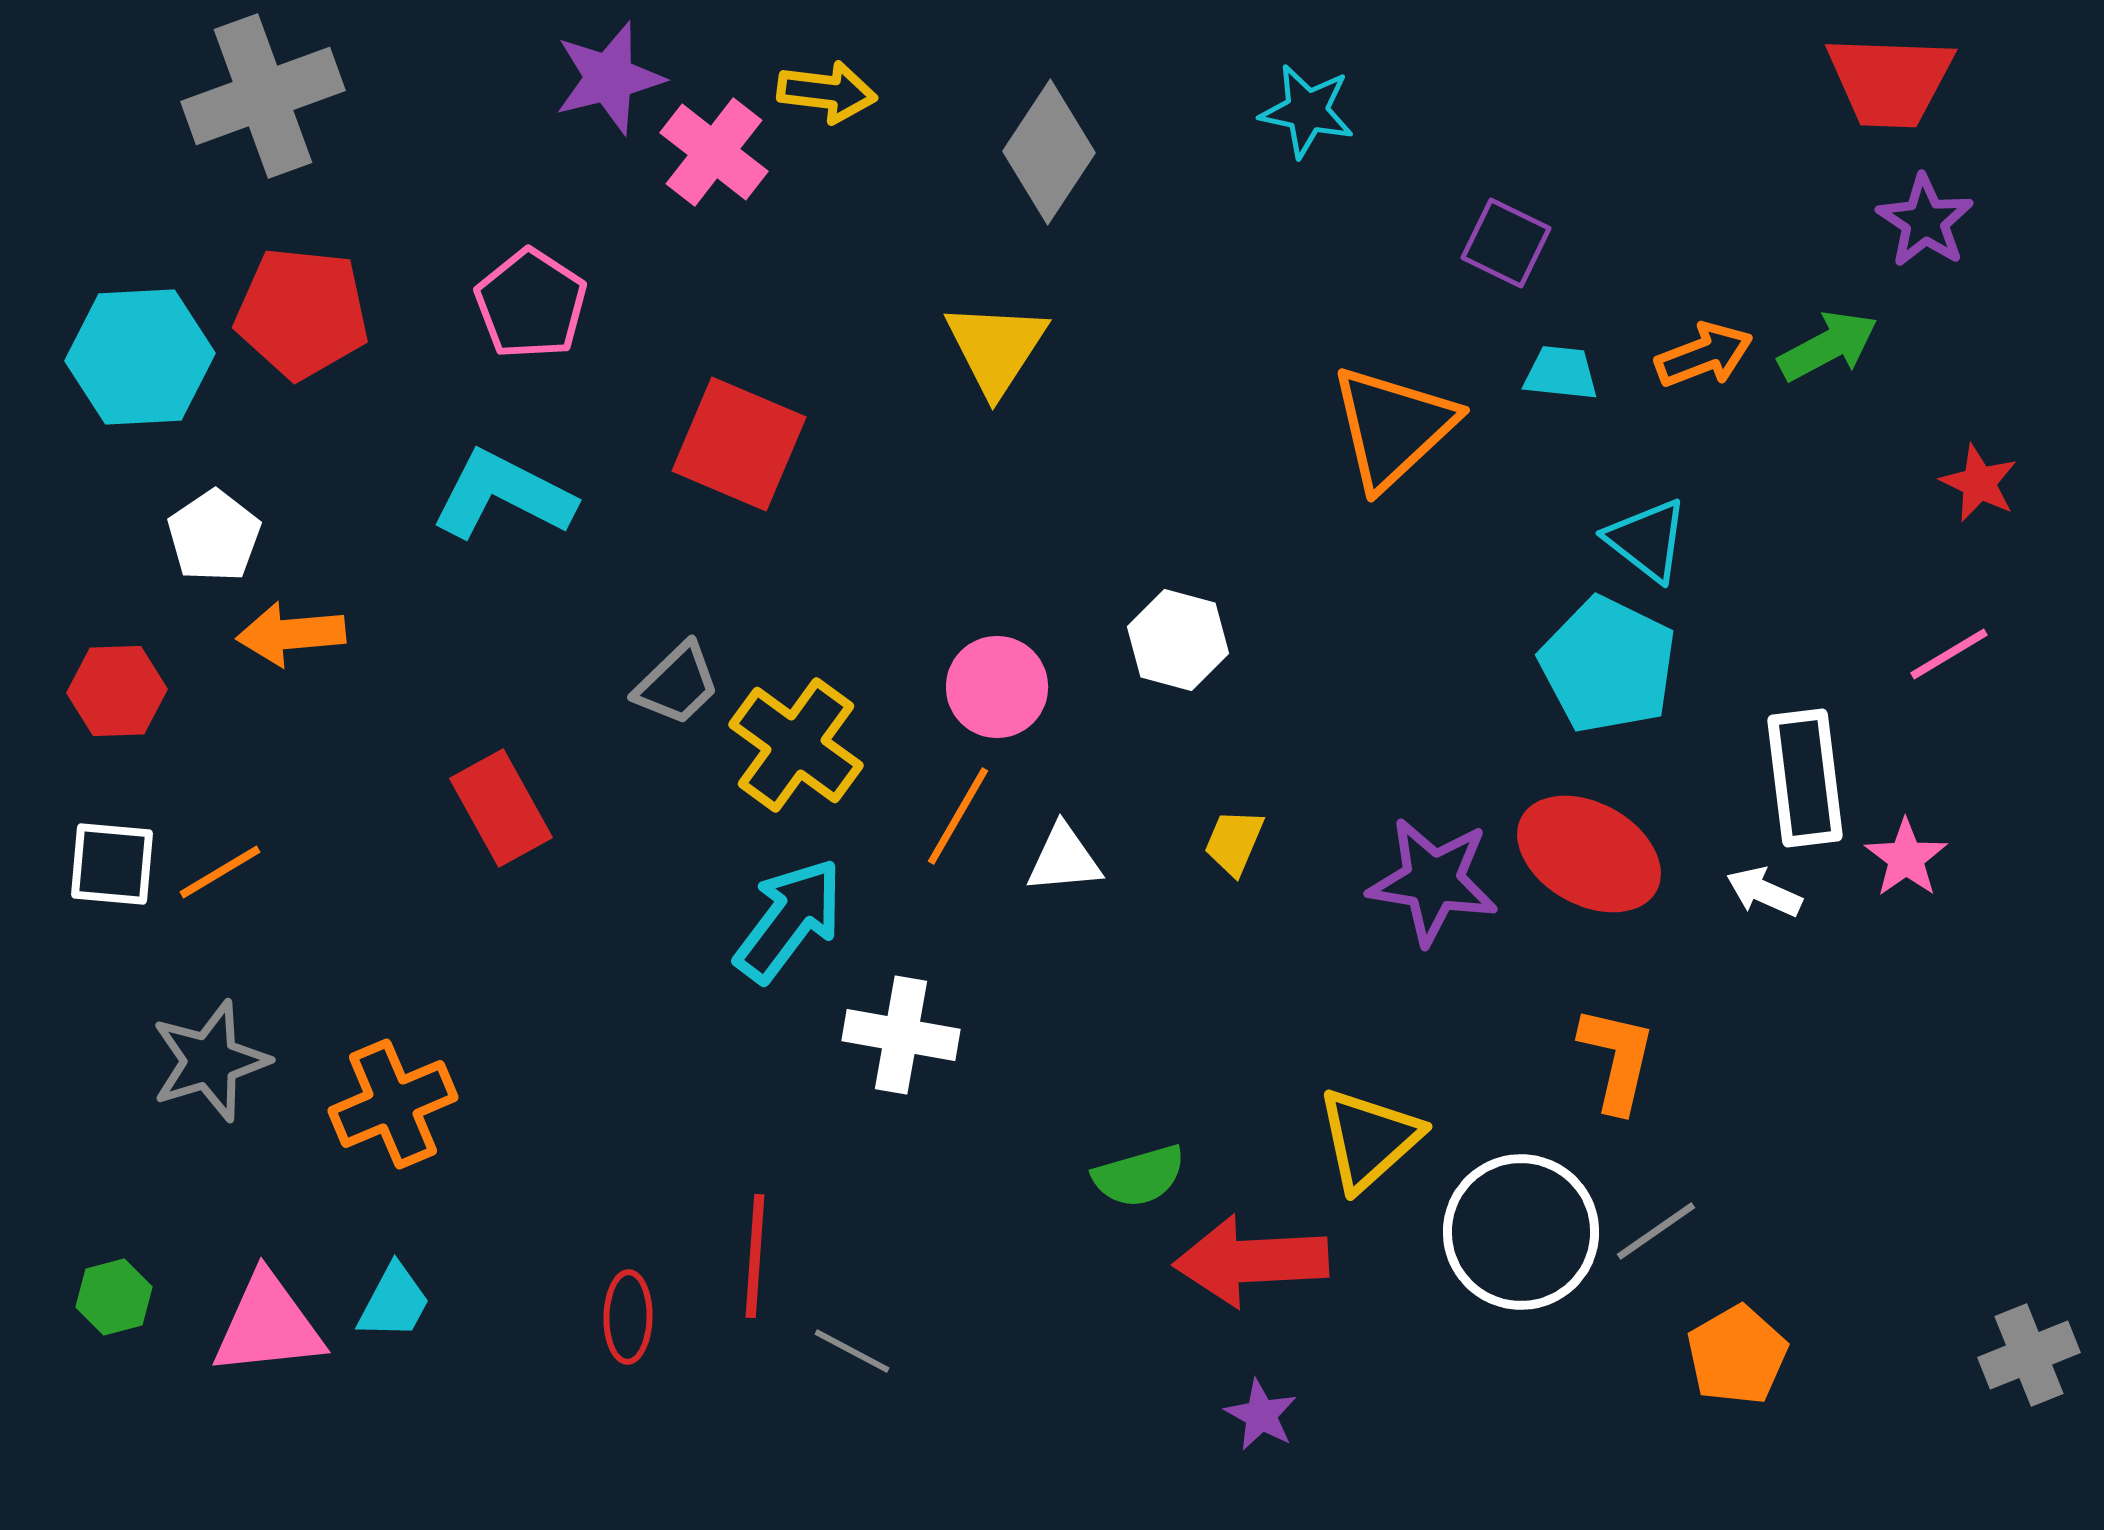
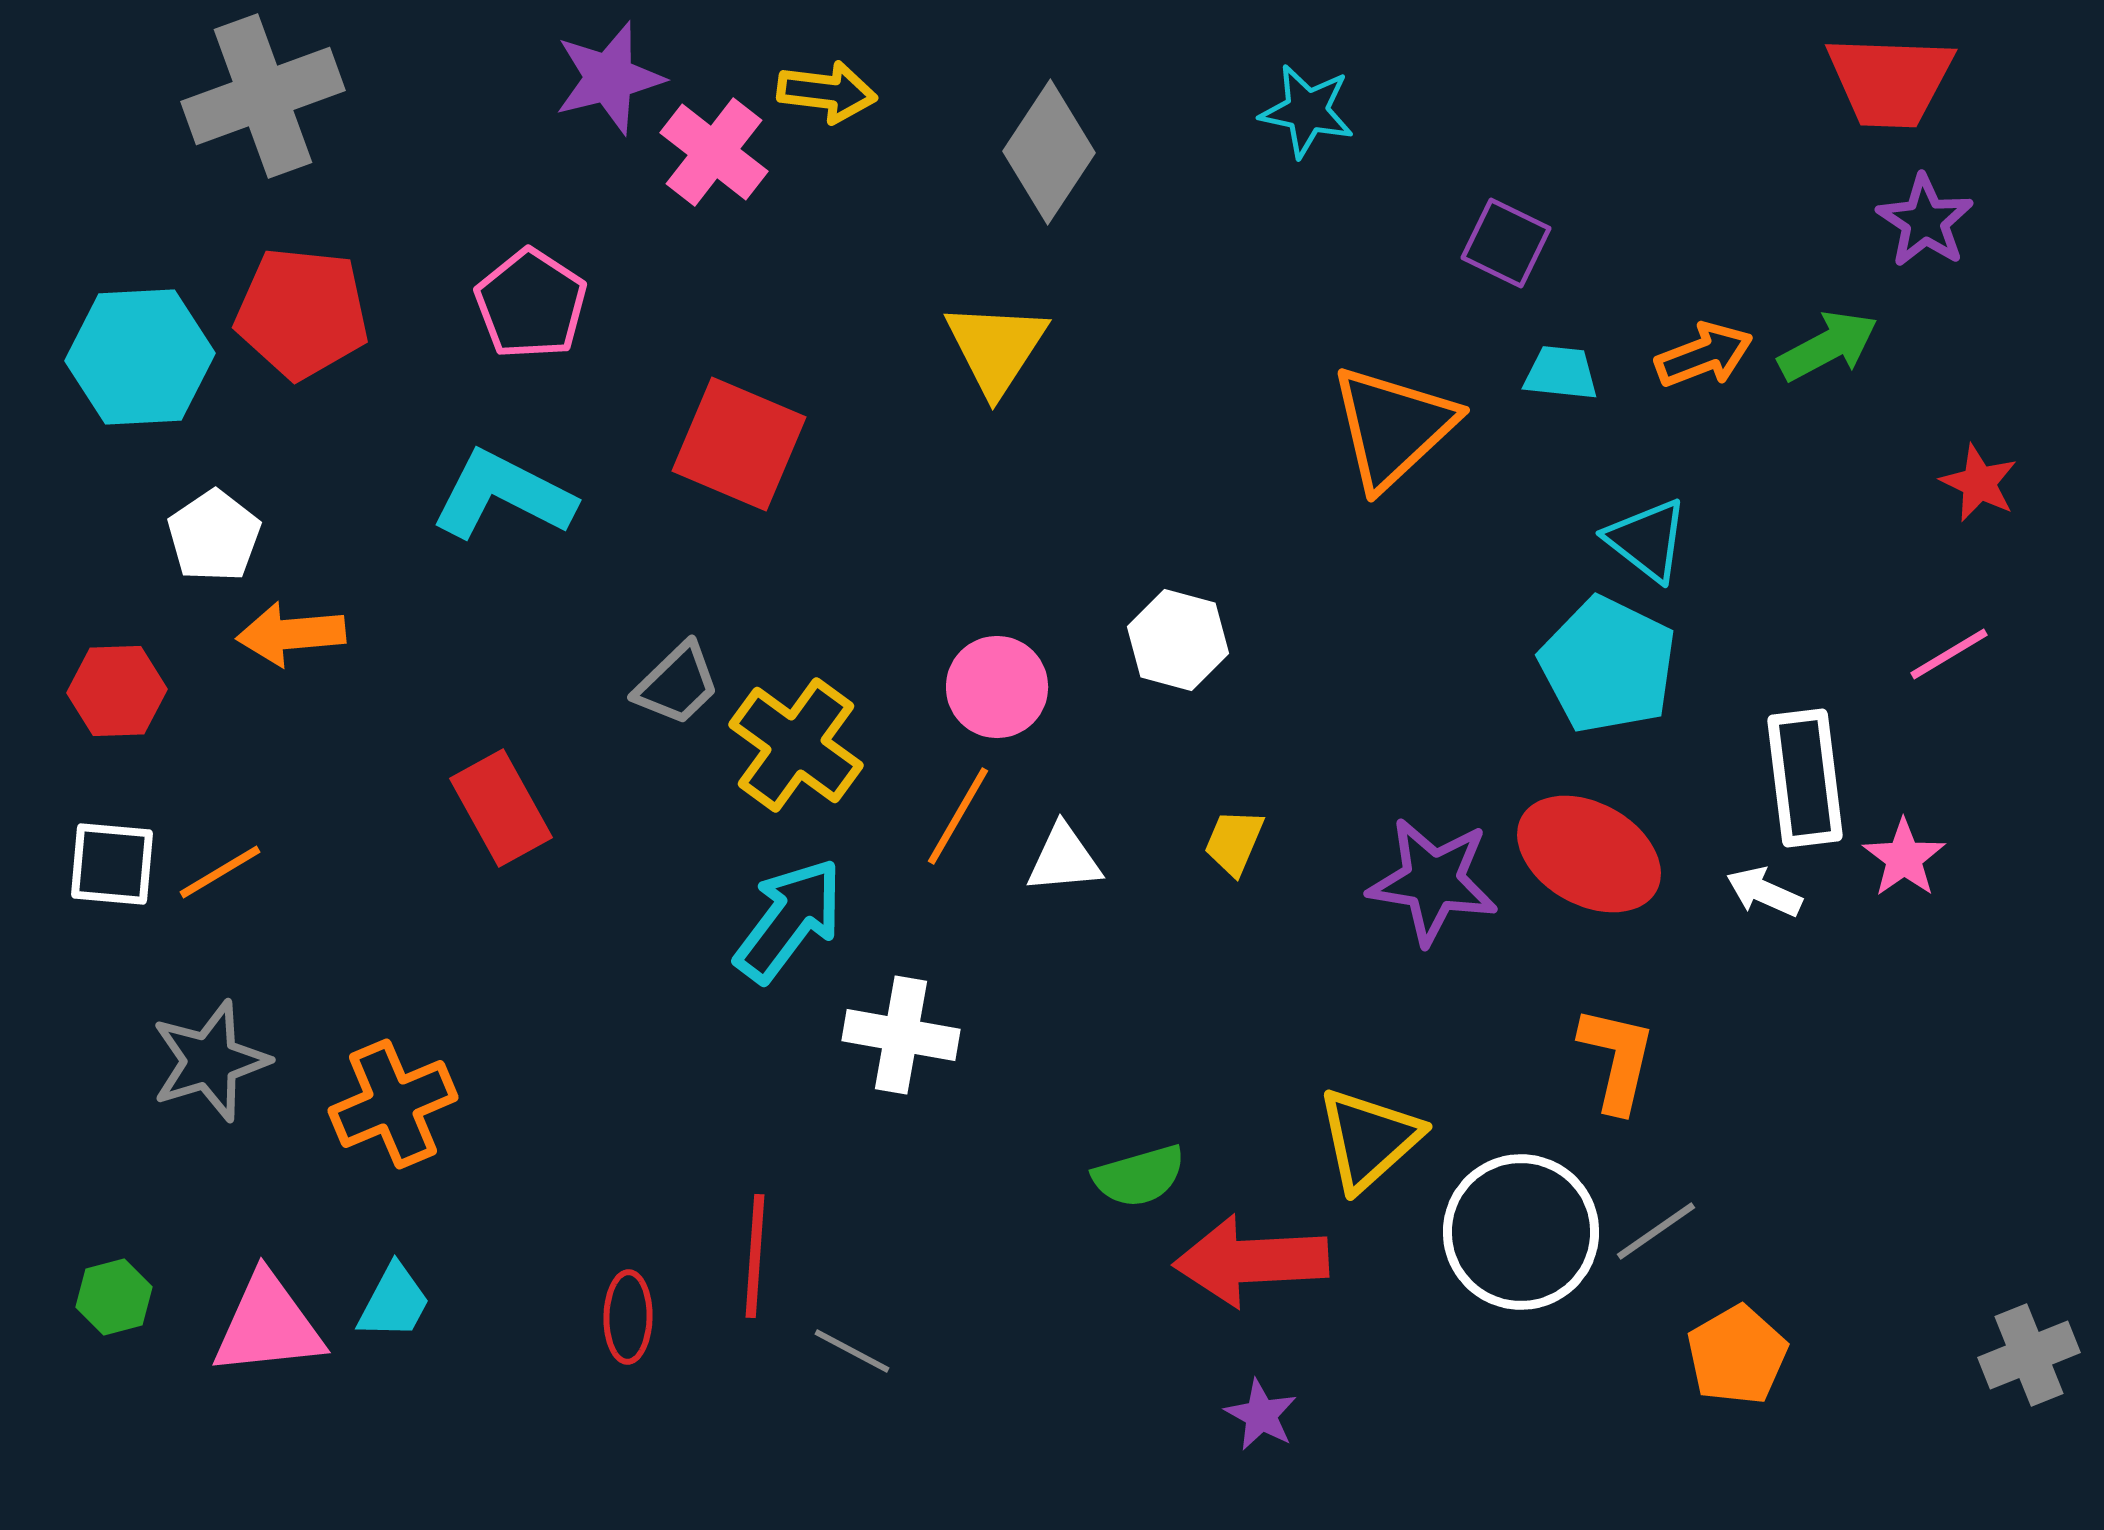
pink star at (1906, 858): moved 2 px left
